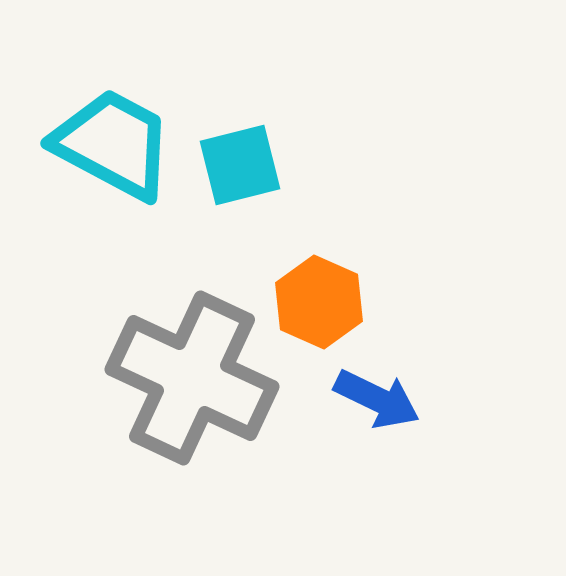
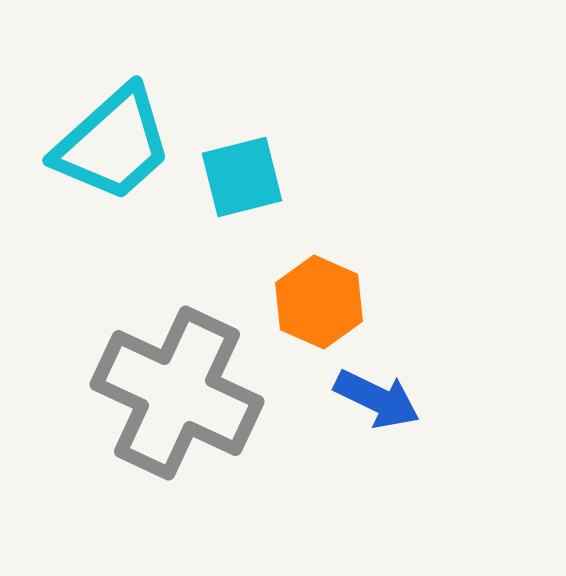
cyan trapezoid: rotated 110 degrees clockwise
cyan square: moved 2 px right, 12 px down
gray cross: moved 15 px left, 15 px down
